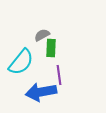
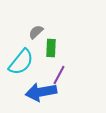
gray semicircle: moved 6 px left, 3 px up; rotated 14 degrees counterclockwise
purple line: rotated 36 degrees clockwise
